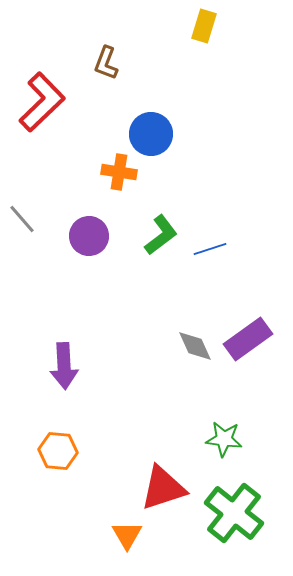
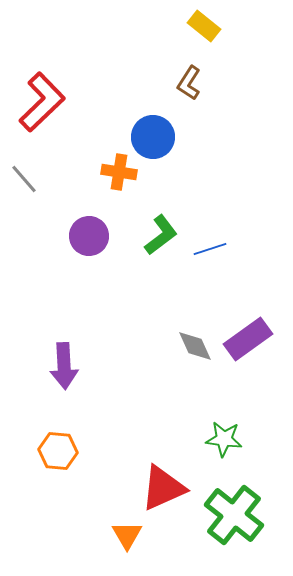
yellow rectangle: rotated 68 degrees counterclockwise
brown L-shape: moved 83 px right, 20 px down; rotated 12 degrees clockwise
blue circle: moved 2 px right, 3 px down
gray line: moved 2 px right, 40 px up
red triangle: rotated 6 degrees counterclockwise
green cross: moved 2 px down
